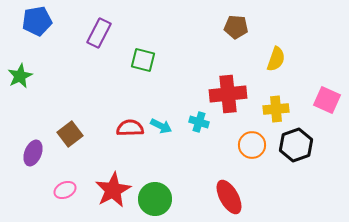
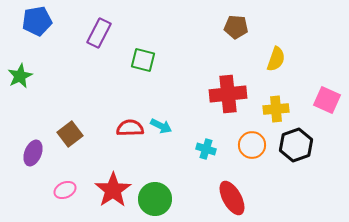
cyan cross: moved 7 px right, 27 px down
red star: rotated 6 degrees counterclockwise
red ellipse: moved 3 px right, 1 px down
